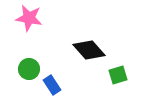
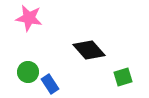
green circle: moved 1 px left, 3 px down
green square: moved 5 px right, 2 px down
blue rectangle: moved 2 px left, 1 px up
